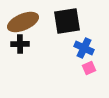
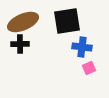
blue cross: moved 2 px left, 1 px up; rotated 18 degrees counterclockwise
